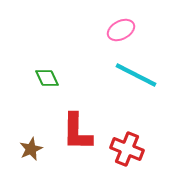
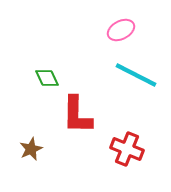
red L-shape: moved 17 px up
